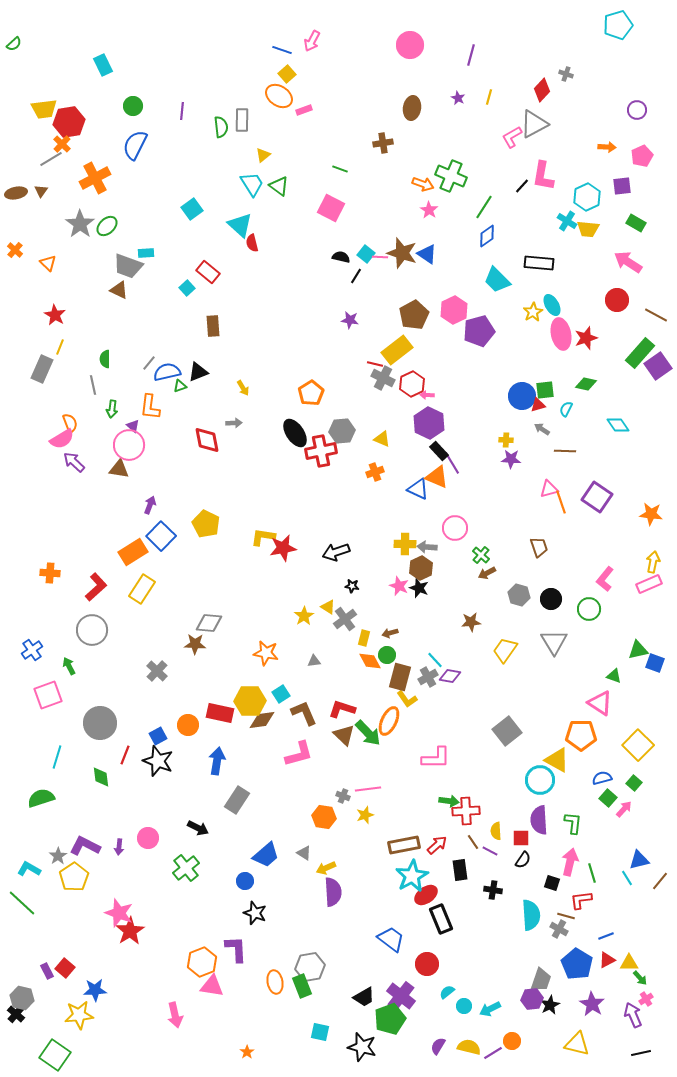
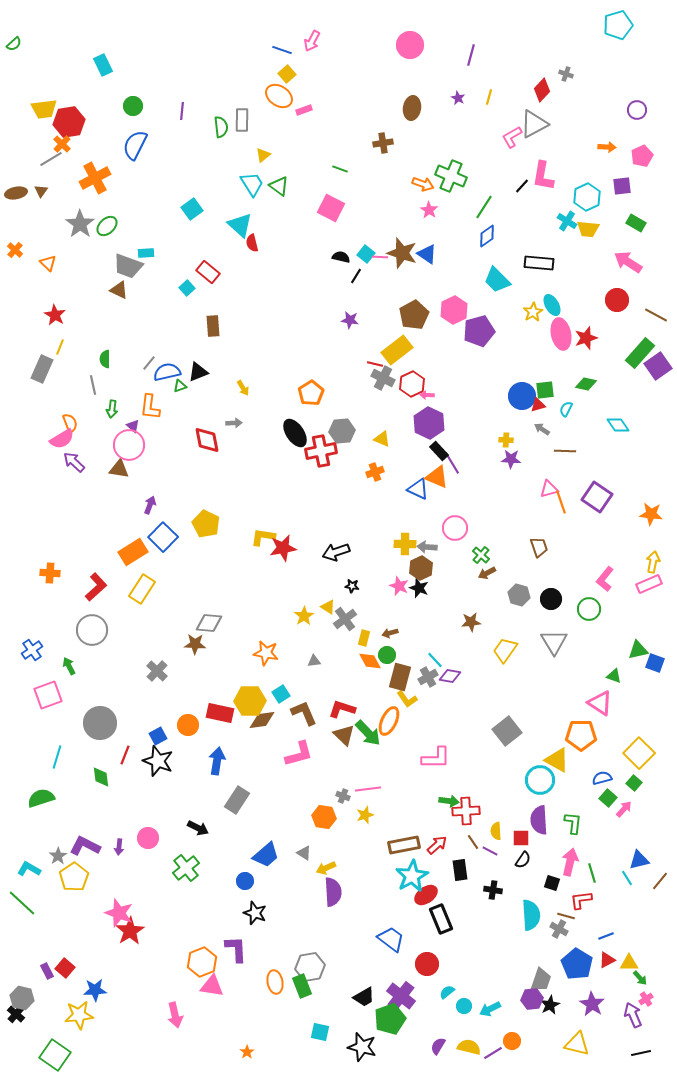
blue square at (161, 536): moved 2 px right, 1 px down
yellow square at (638, 745): moved 1 px right, 8 px down
